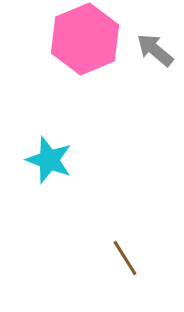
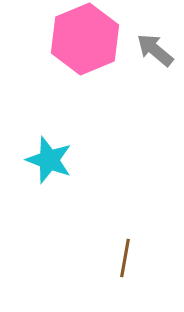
brown line: rotated 42 degrees clockwise
